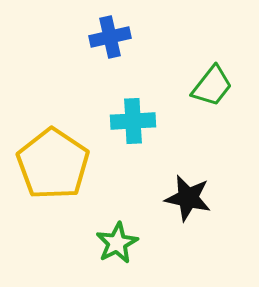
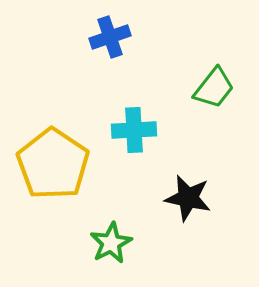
blue cross: rotated 6 degrees counterclockwise
green trapezoid: moved 2 px right, 2 px down
cyan cross: moved 1 px right, 9 px down
green star: moved 6 px left
